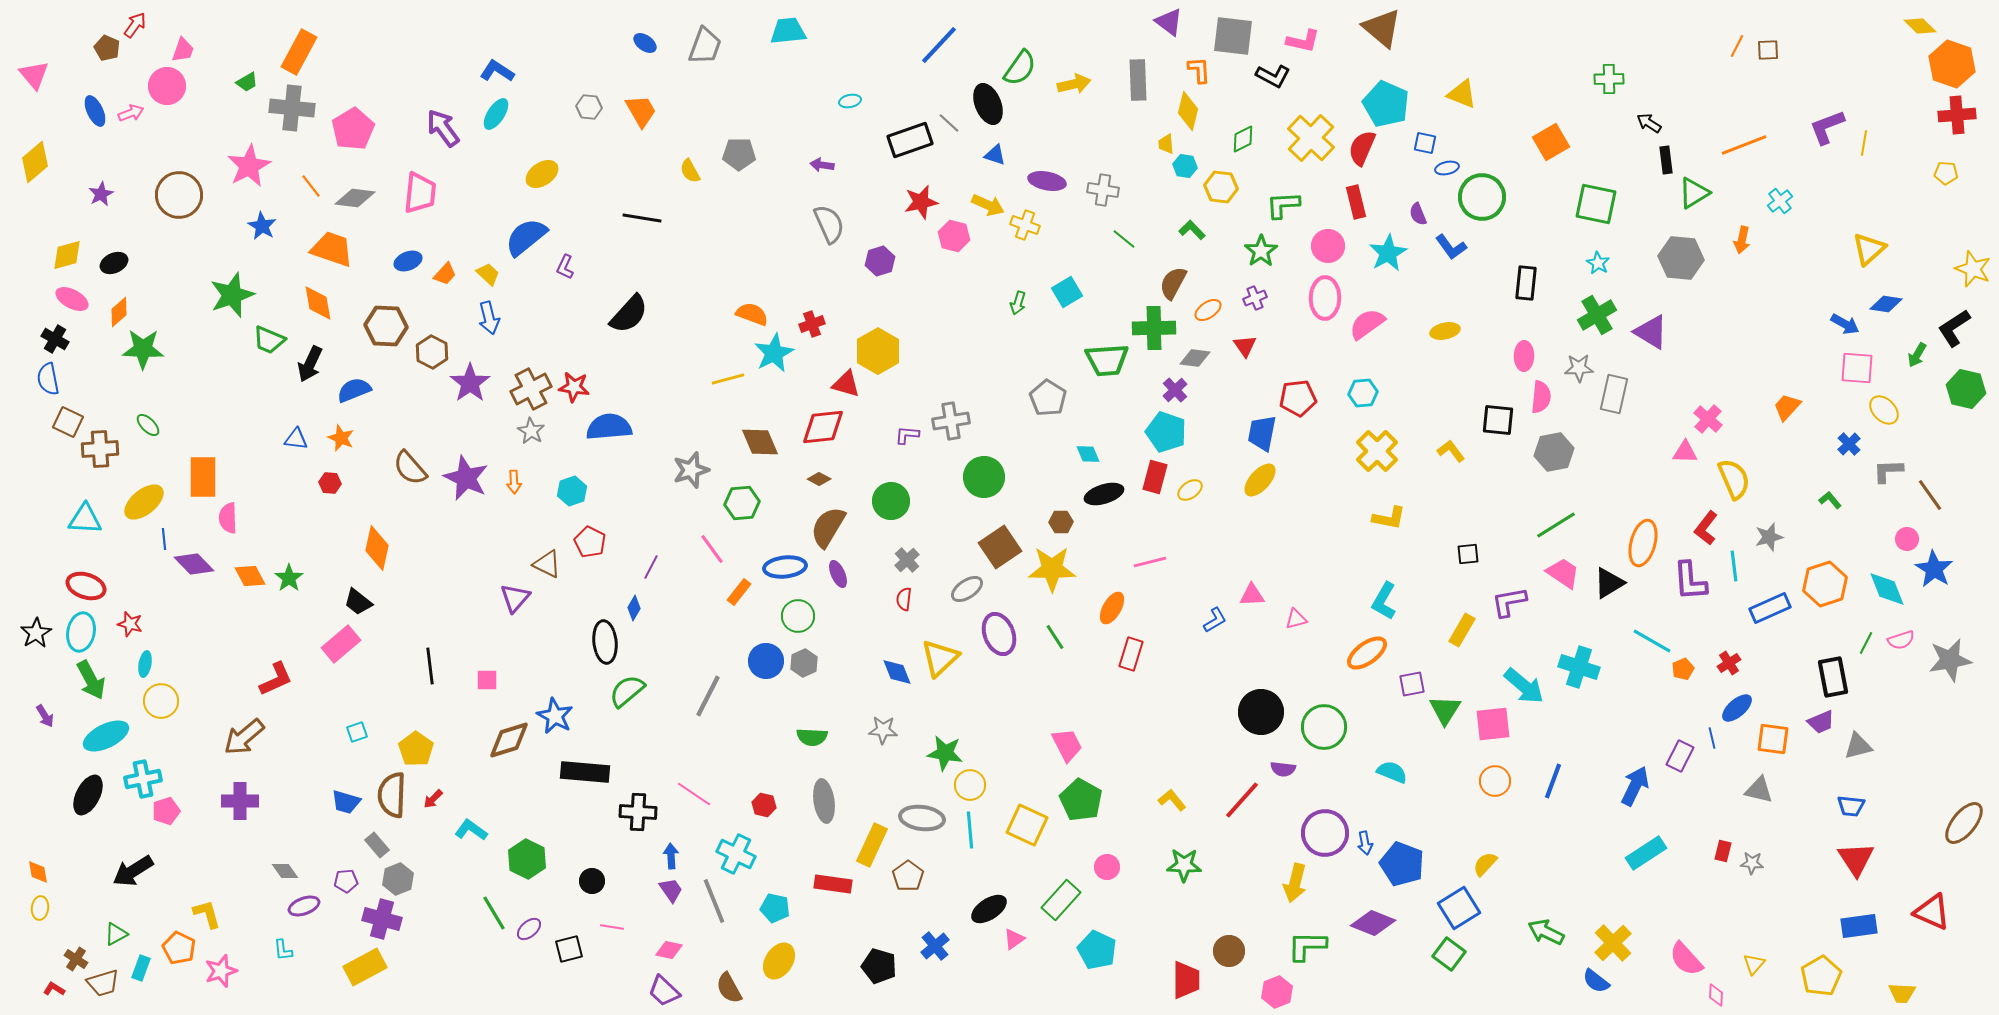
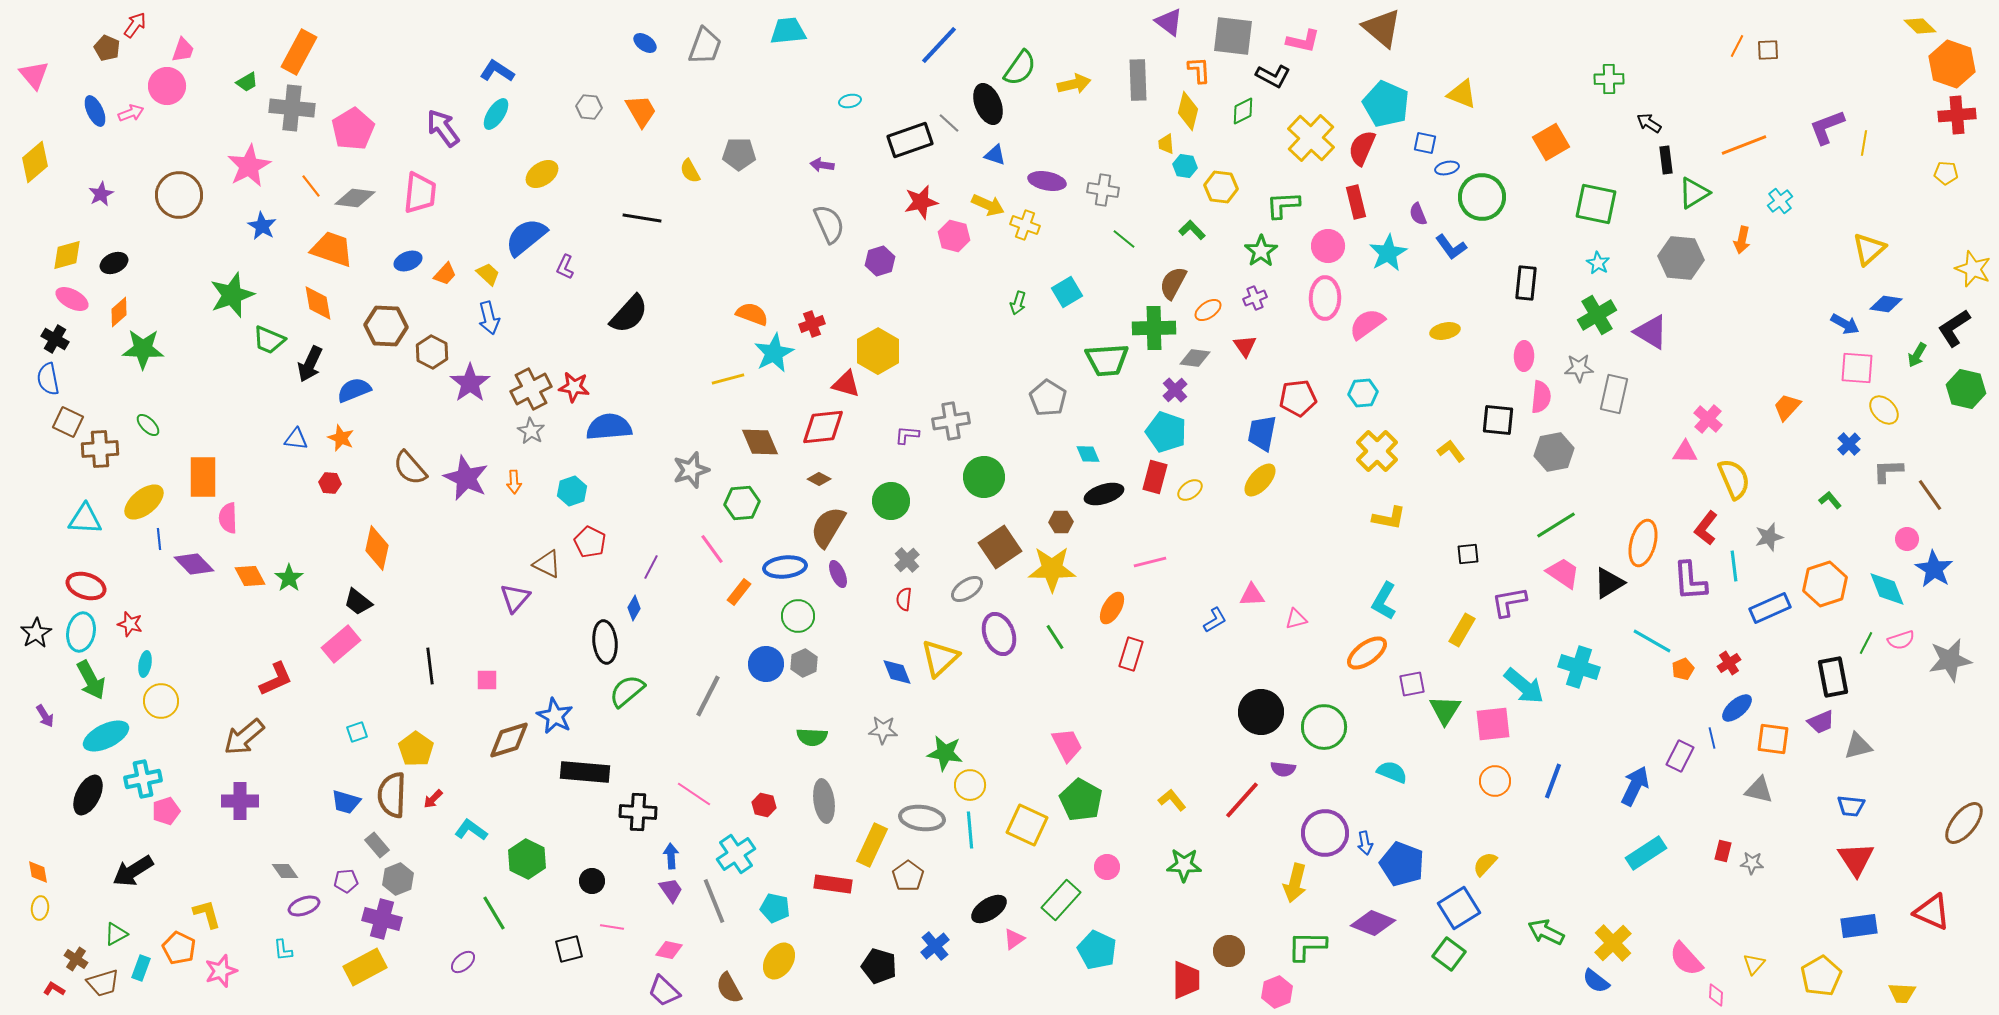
green diamond at (1243, 139): moved 28 px up
blue line at (164, 539): moved 5 px left
blue circle at (766, 661): moved 3 px down
cyan cross at (736, 854): rotated 30 degrees clockwise
purple ellipse at (529, 929): moved 66 px left, 33 px down
